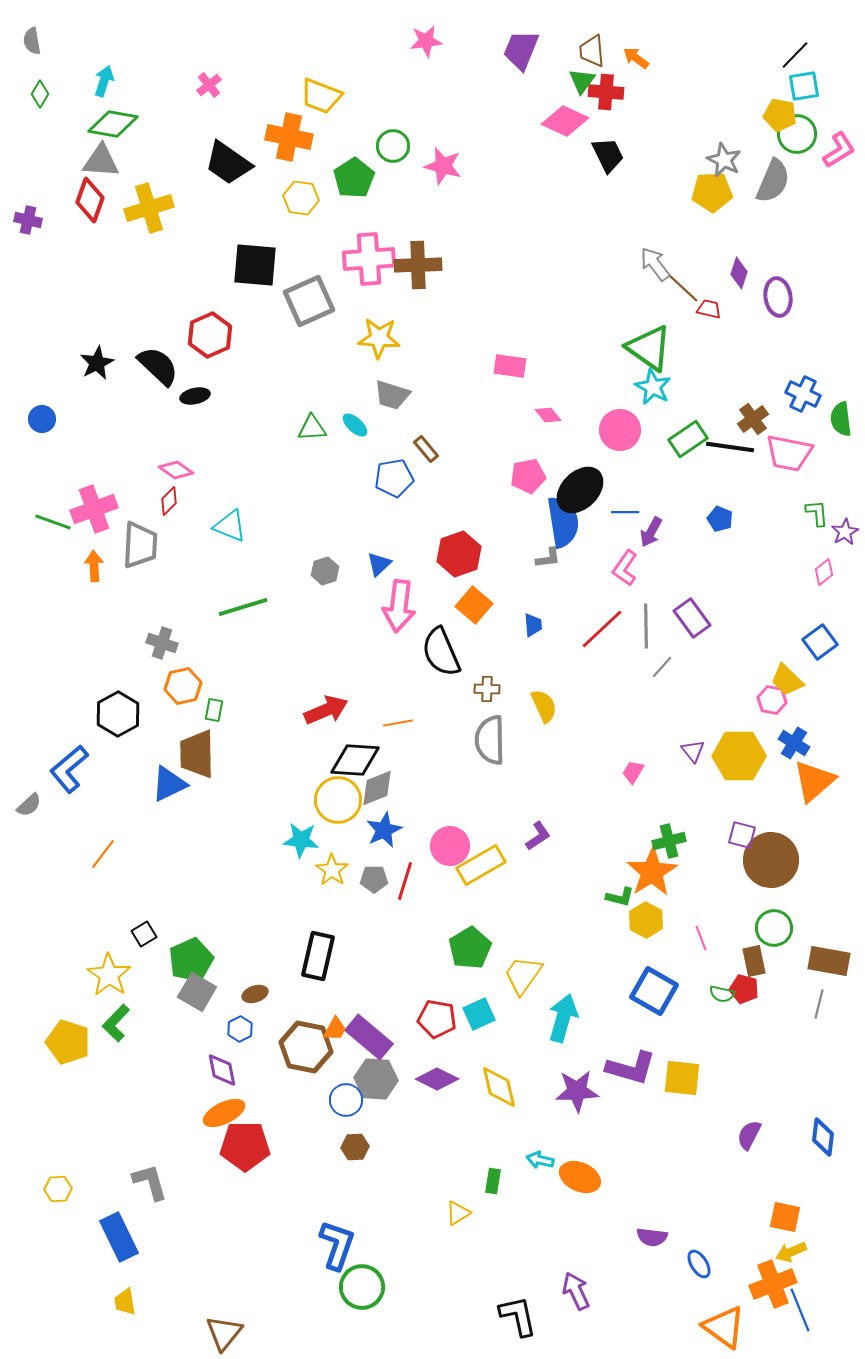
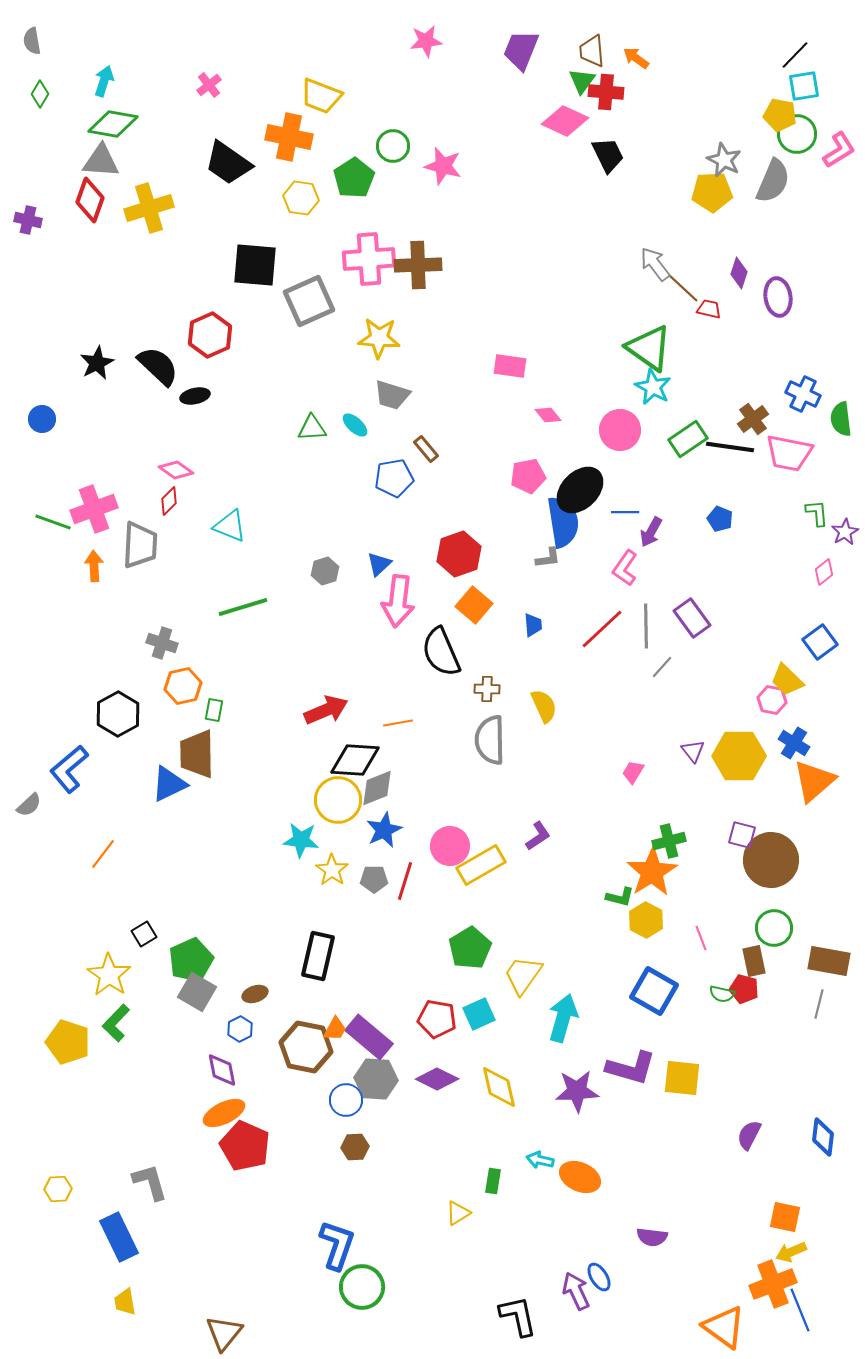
pink arrow at (399, 606): moved 1 px left, 5 px up
red pentagon at (245, 1146): rotated 24 degrees clockwise
blue ellipse at (699, 1264): moved 100 px left, 13 px down
